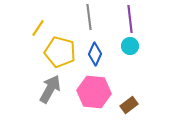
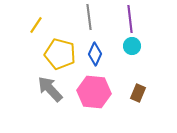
yellow line: moved 2 px left, 3 px up
cyan circle: moved 2 px right
yellow pentagon: moved 2 px down
gray arrow: rotated 72 degrees counterclockwise
brown rectangle: moved 9 px right, 12 px up; rotated 30 degrees counterclockwise
